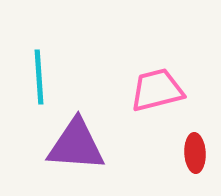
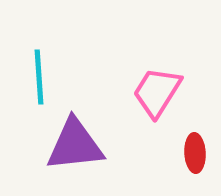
pink trapezoid: moved 2 px down; rotated 44 degrees counterclockwise
purple triangle: moved 1 px left; rotated 10 degrees counterclockwise
